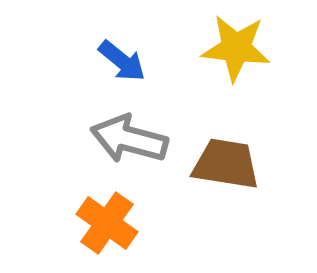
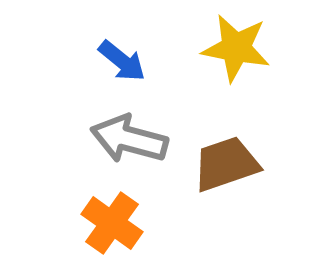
yellow star: rotated 4 degrees clockwise
brown trapezoid: rotated 28 degrees counterclockwise
orange cross: moved 5 px right
